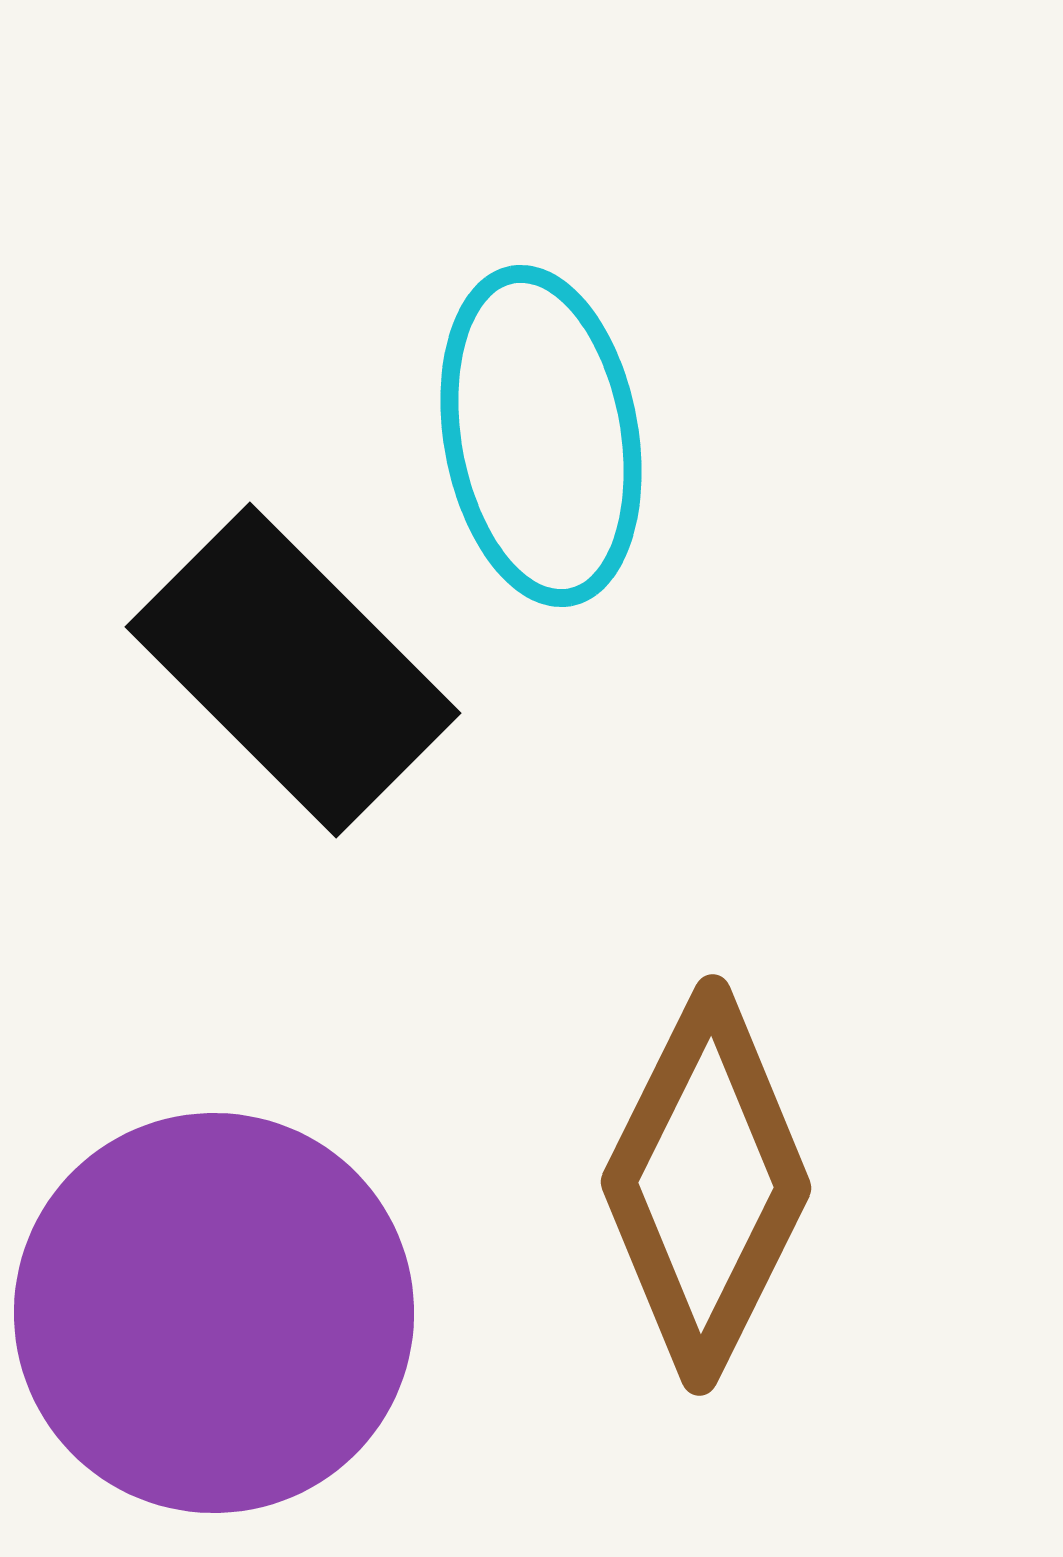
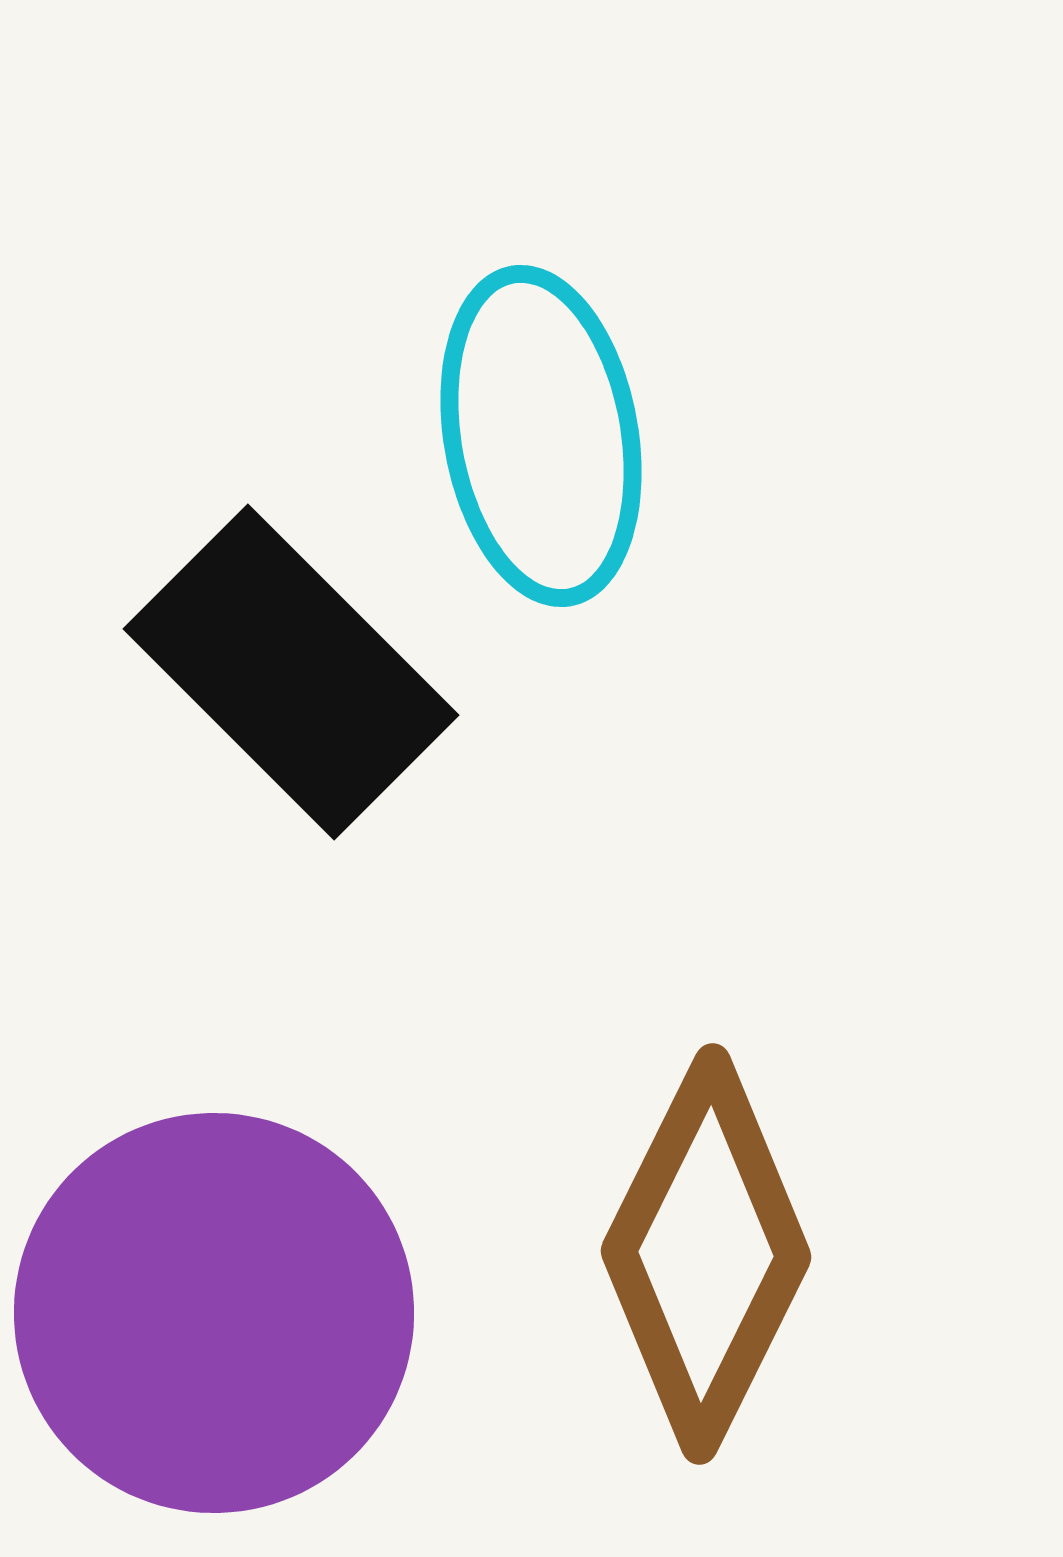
black rectangle: moved 2 px left, 2 px down
brown diamond: moved 69 px down
